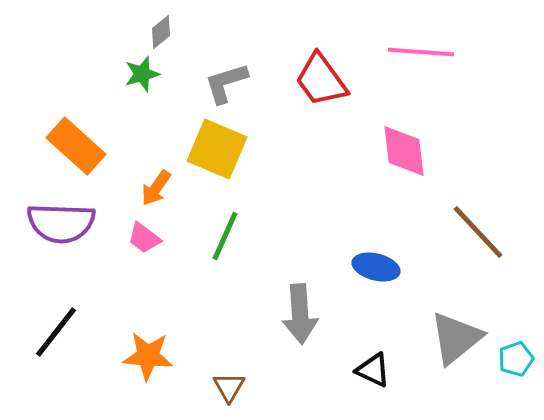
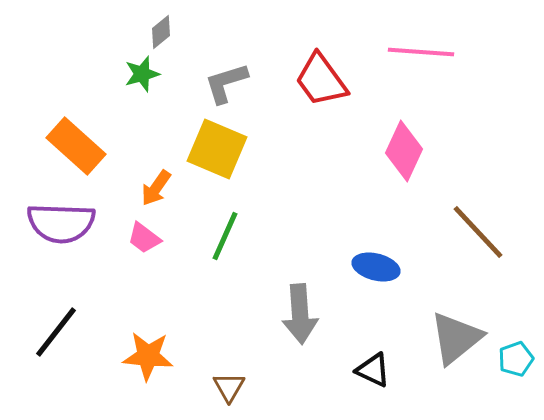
pink diamond: rotated 32 degrees clockwise
